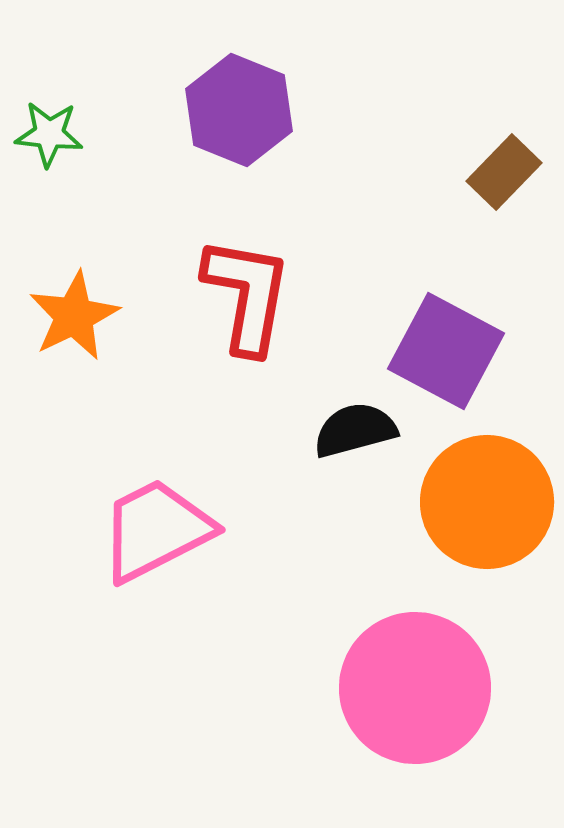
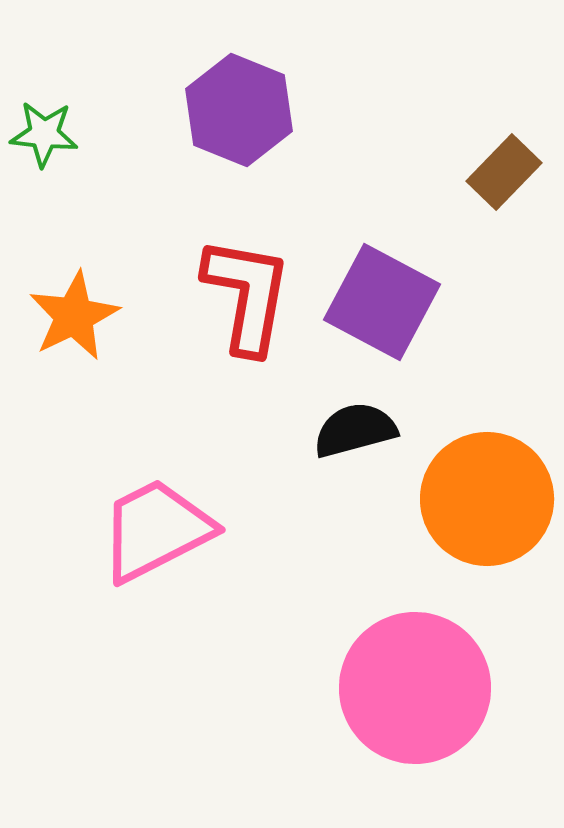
green star: moved 5 px left
purple square: moved 64 px left, 49 px up
orange circle: moved 3 px up
